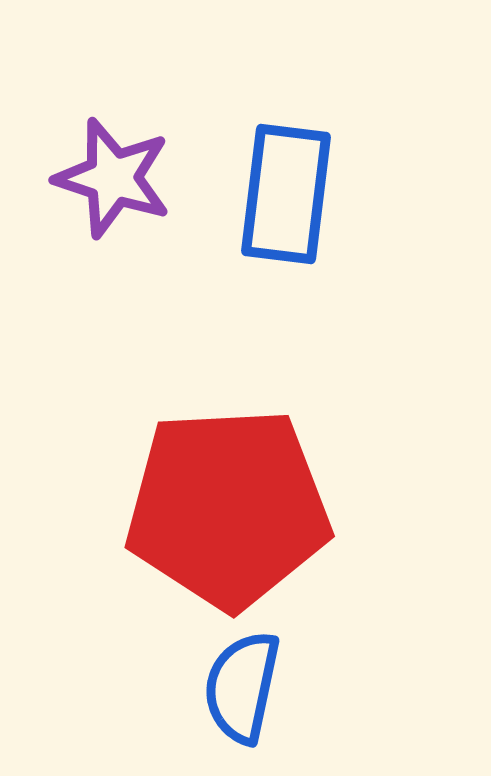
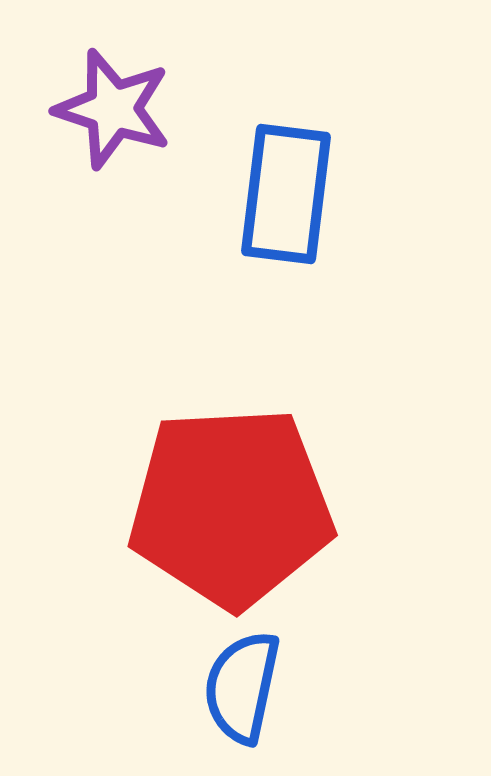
purple star: moved 69 px up
red pentagon: moved 3 px right, 1 px up
